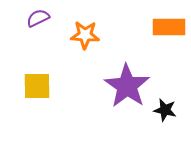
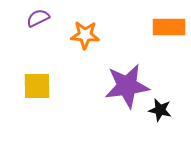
purple star: rotated 30 degrees clockwise
black star: moved 5 px left
